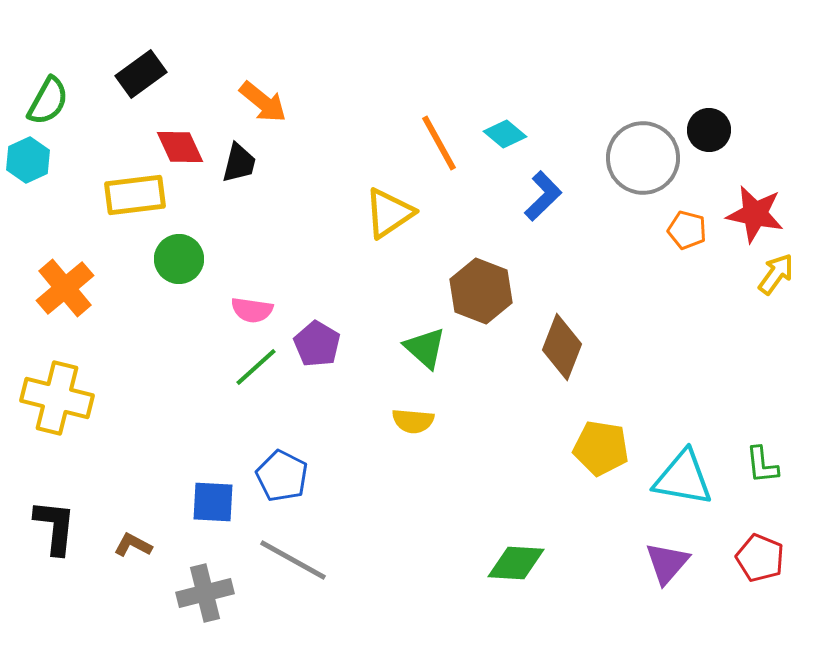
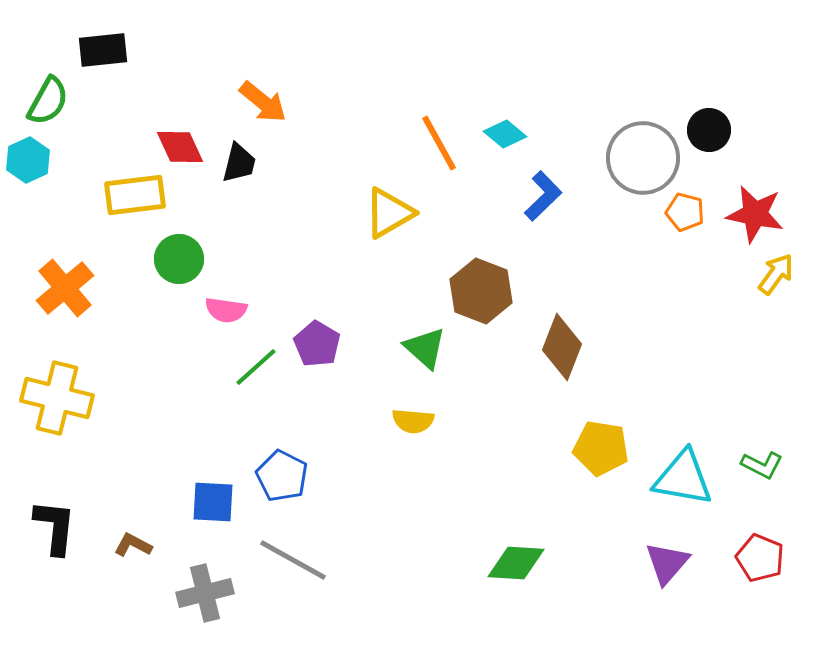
black rectangle: moved 38 px left, 24 px up; rotated 30 degrees clockwise
yellow triangle: rotated 4 degrees clockwise
orange pentagon: moved 2 px left, 18 px up
pink semicircle: moved 26 px left
green L-shape: rotated 57 degrees counterclockwise
